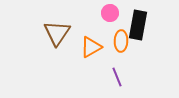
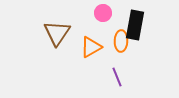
pink circle: moved 7 px left
black rectangle: moved 3 px left
